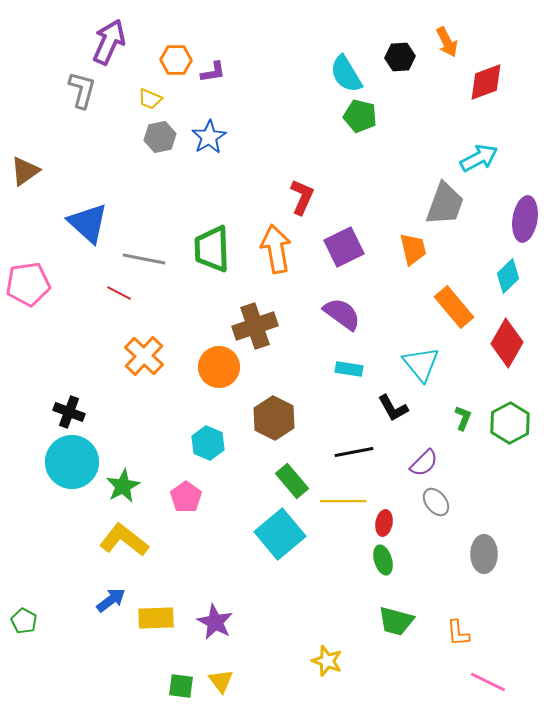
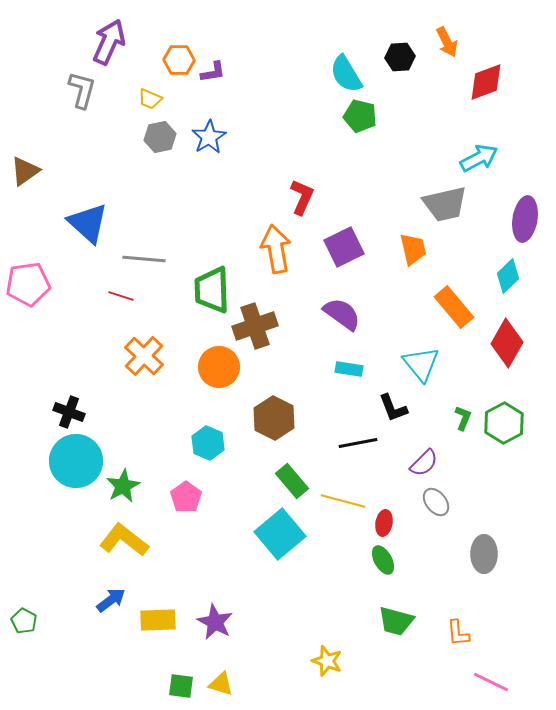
orange hexagon at (176, 60): moved 3 px right
gray trapezoid at (445, 204): rotated 57 degrees clockwise
green trapezoid at (212, 249): moved 41 px down
gray line at (144, 259): rotated 6 degrees counterclockwise
red line at (119, 293): moved 2 px right, 3 px down; rotated 10 degrees counterclockwise
black L-shape at (393, 408): rotated 8 degrees clockwise
green hexagon at (510, 423): moved 6 px left
black line at (354, 452): moved 4 px right, 9 px up
cyan circle at (72, 462): moved 4 px right, 1 px up
yellow line at (343, 501): rotated 15 degrees clockwise
green ellipse at (383, 560): rotated 12 degrees counterclockwise
yellow rectangle at (156, 618): moved 2 px right, 2 px down
yellow triangle at (221, 681): moved 3 px down; rotated 36 degrees counterclockwise
pink line at (488, 682): moved 3 px right
